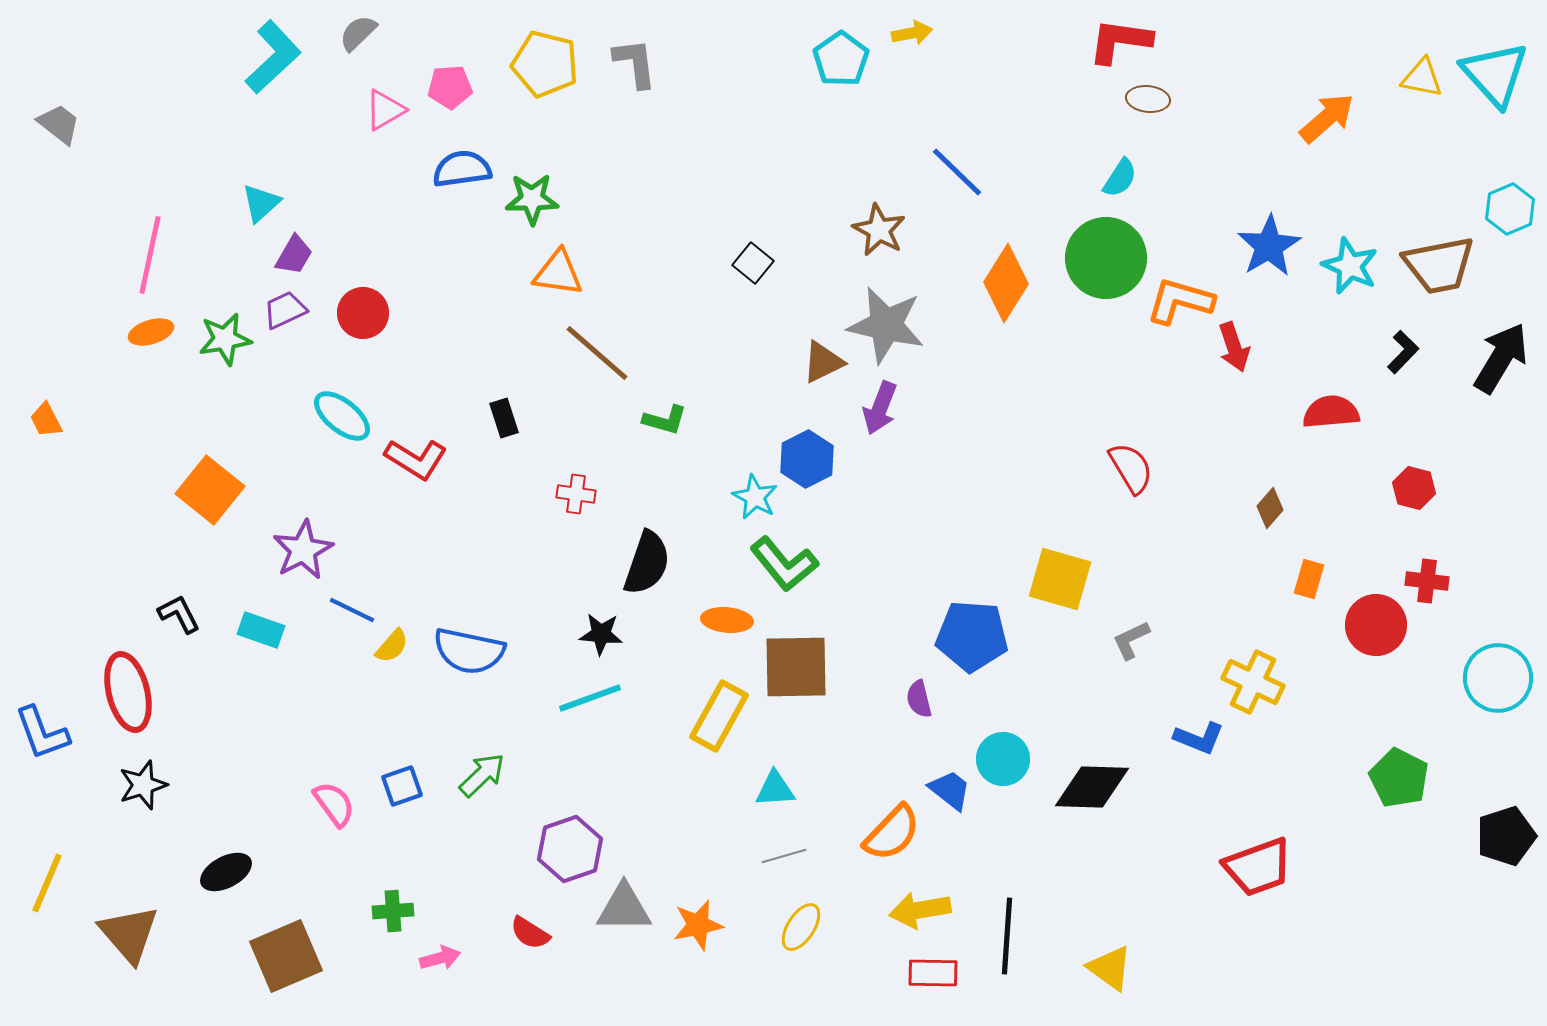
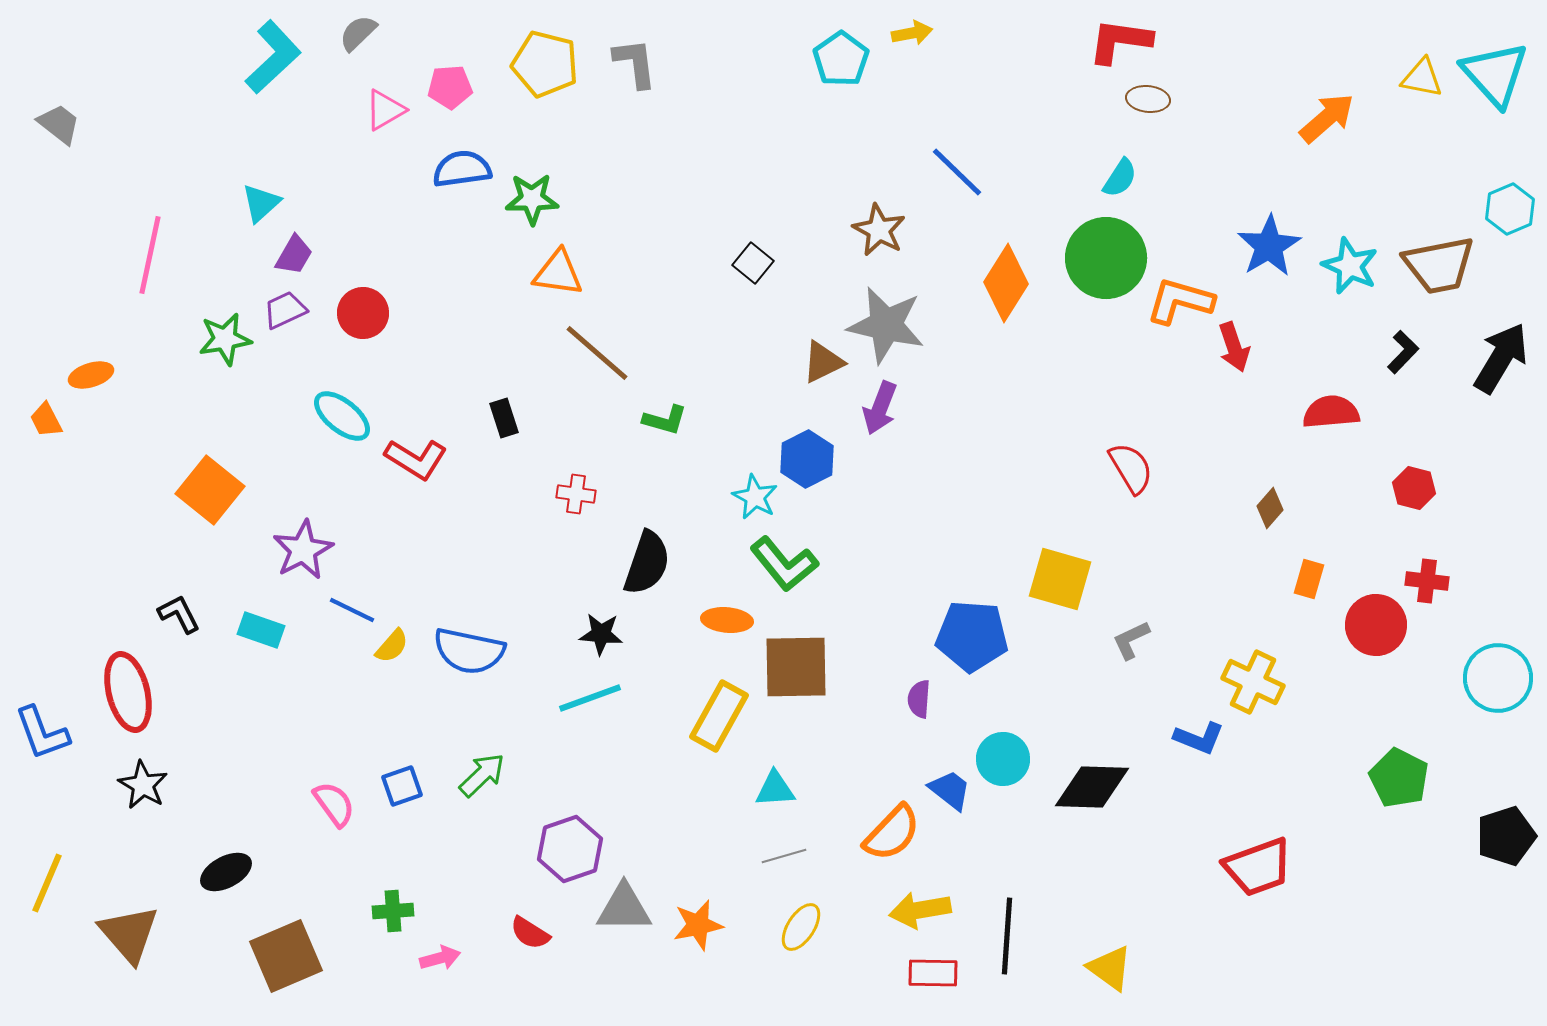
orange ellipse at (151, 332): moved 60 px left, 43 px down
purple semicircle at (919, 699): rotated 18 degrees clockwise
black star at (143, 785): rotated 24 degrees counterclockwise
